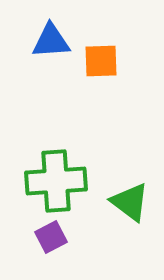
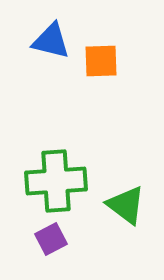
blue triangle: rotated 18 degrees clockwise
green triangle: moved 4 px left, 3 px down
purple square: moved 2 px down
